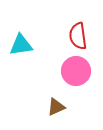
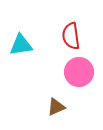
red semicircle: moved 7 px left
pink circle: moved 3 px right, 1 px down
